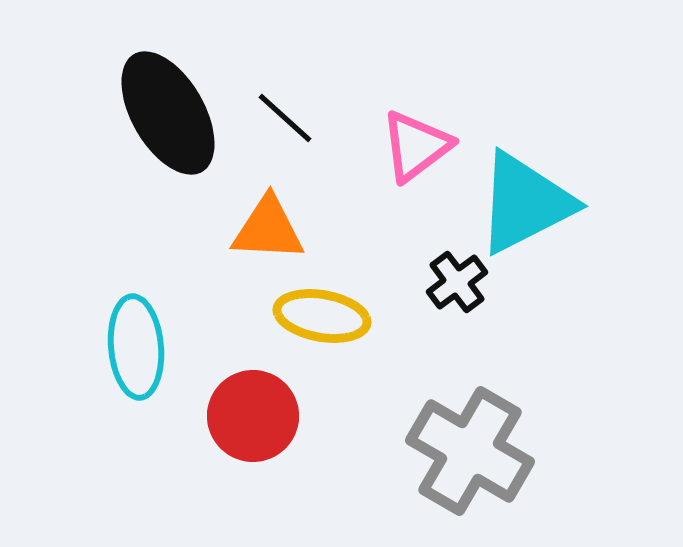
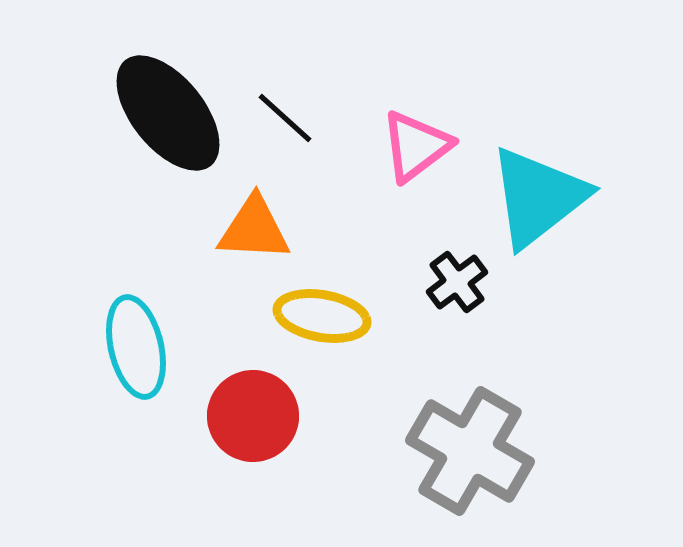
black ellipse: rotated 9 degrees counterclockwise
cyan triangle: moved 13 px right, 6 px up; rotated 11 degrees counterclockwise
orange triangle: moved 14 px left
cyan ellipse: rotated 8 degrees counterclockwise
